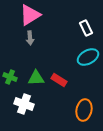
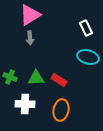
cyan ellipse: rotated 45 degrees clockwise
white cross: moved 1 px right; rotated 18 degrees counterclockwise
orange ellipse: moved 23 px left
